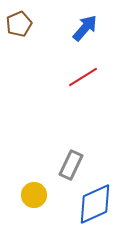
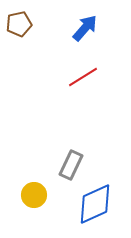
brown pentagon: rotated 10 degrees clockwise
